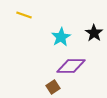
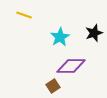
black star: rotated 18 degrees clockwise
cyan star: moved 1 px left
brown square: moved 1 px up
